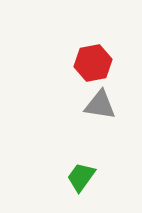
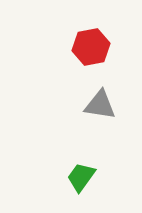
red hexagon: moved 2 px left, 16 px up
